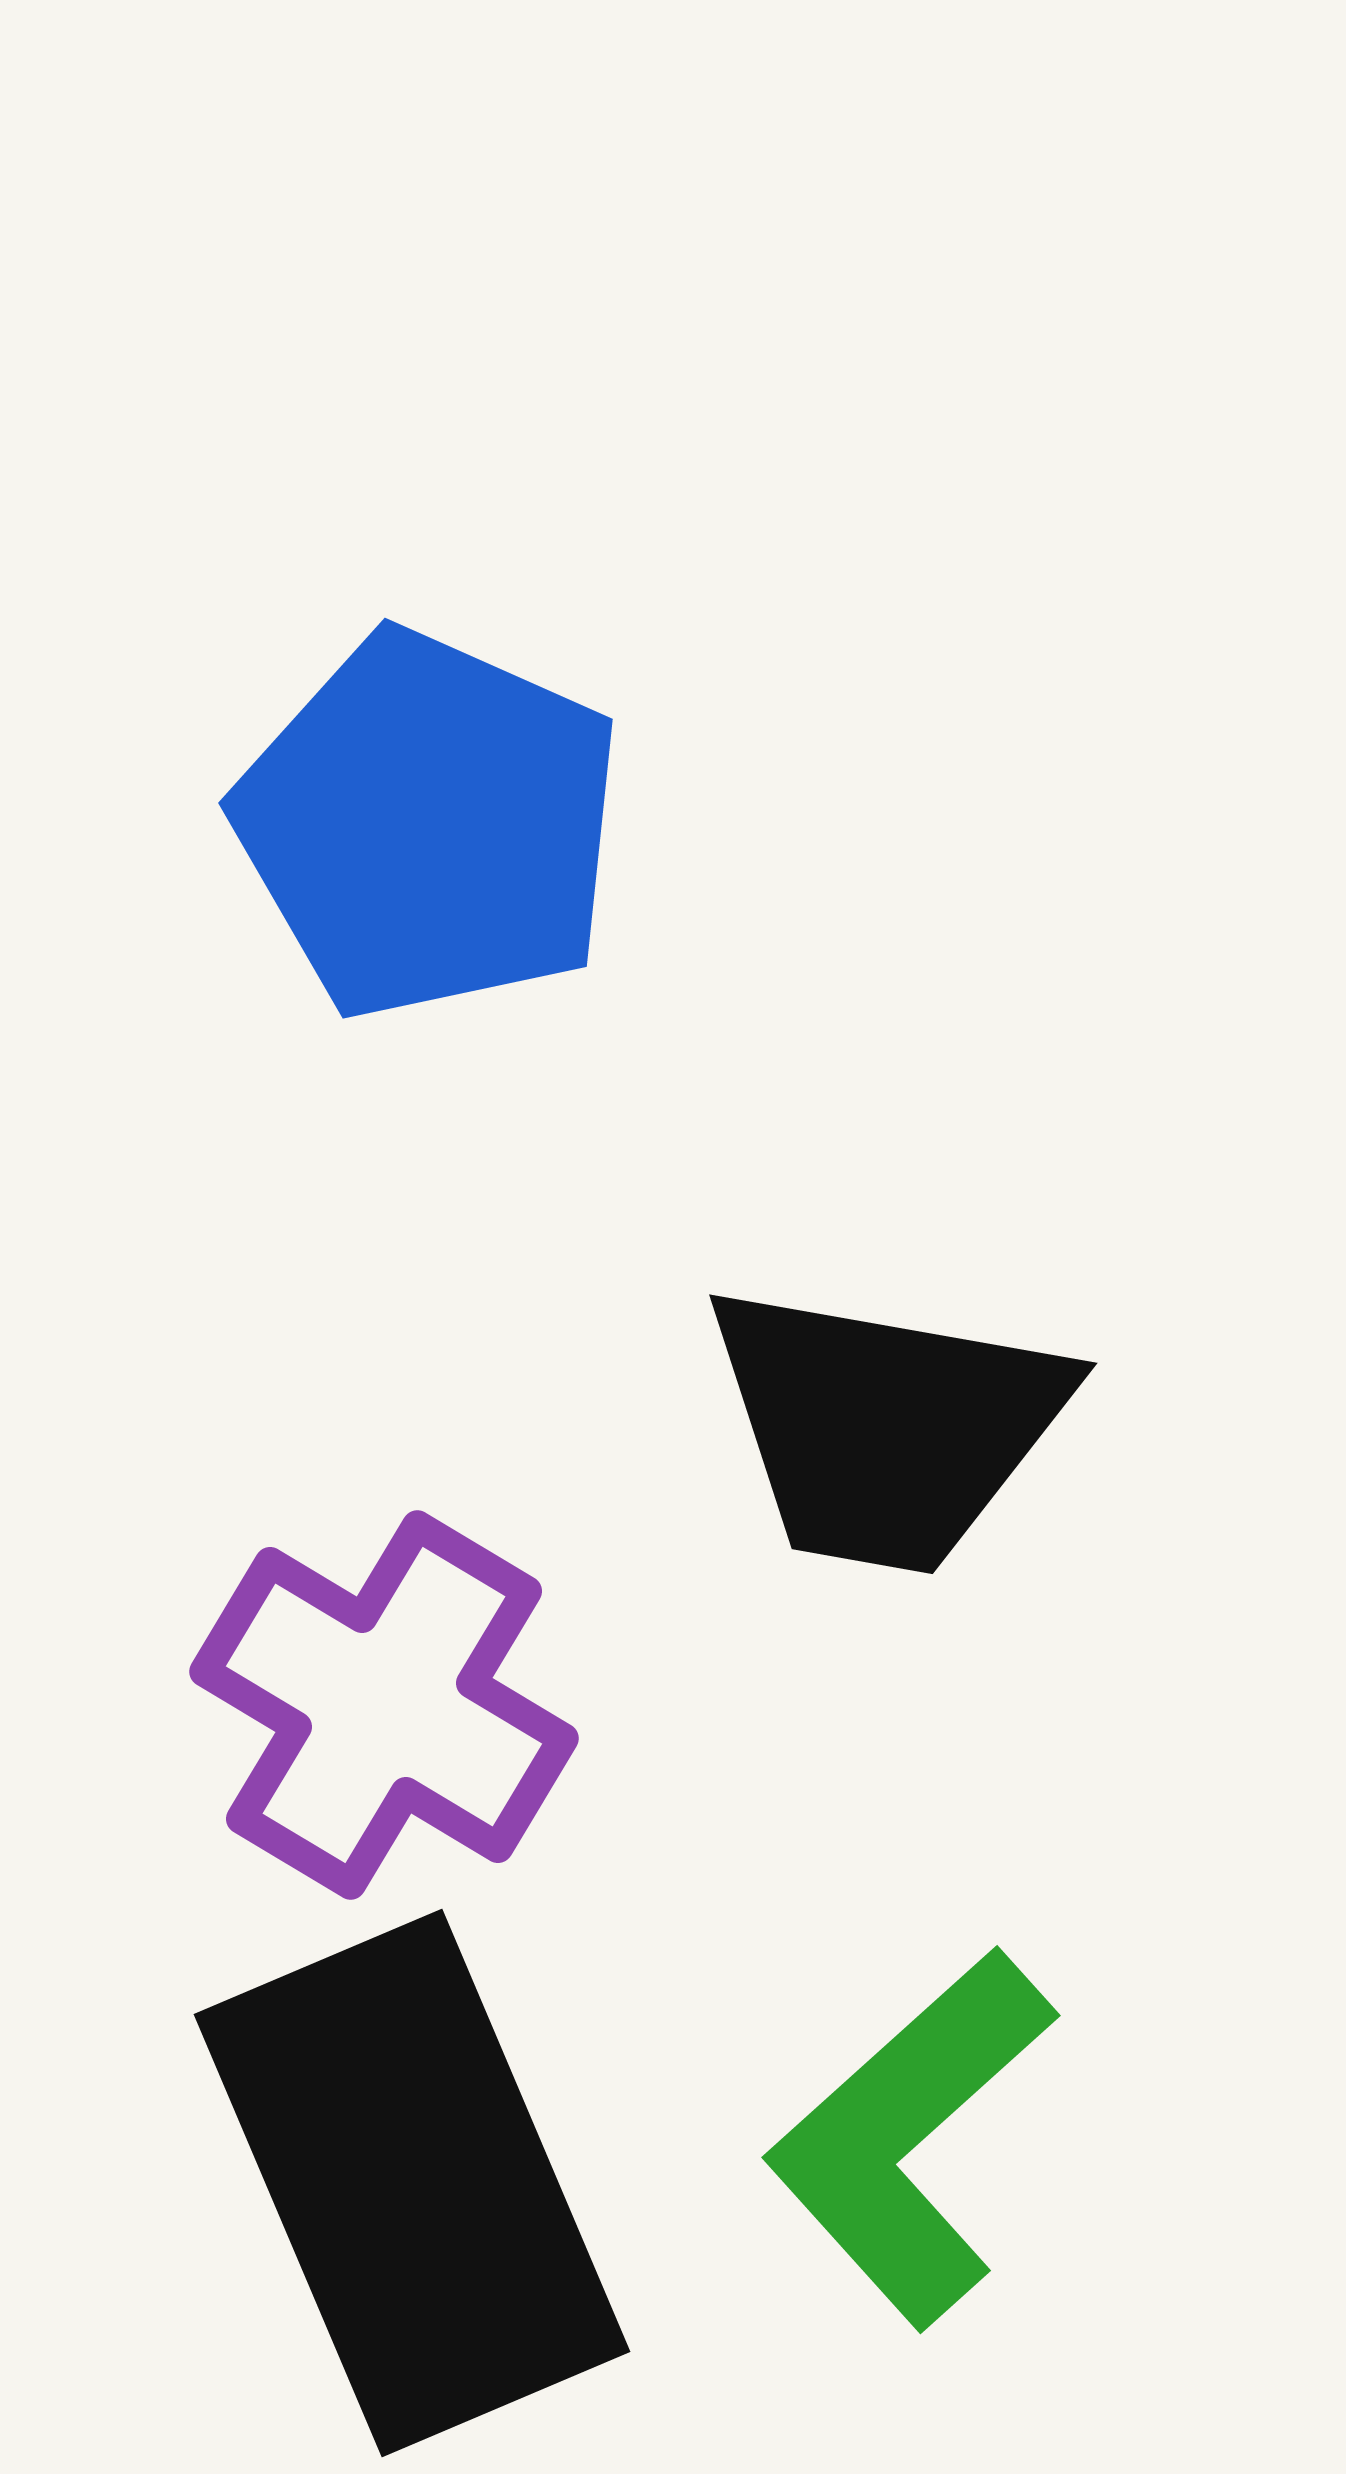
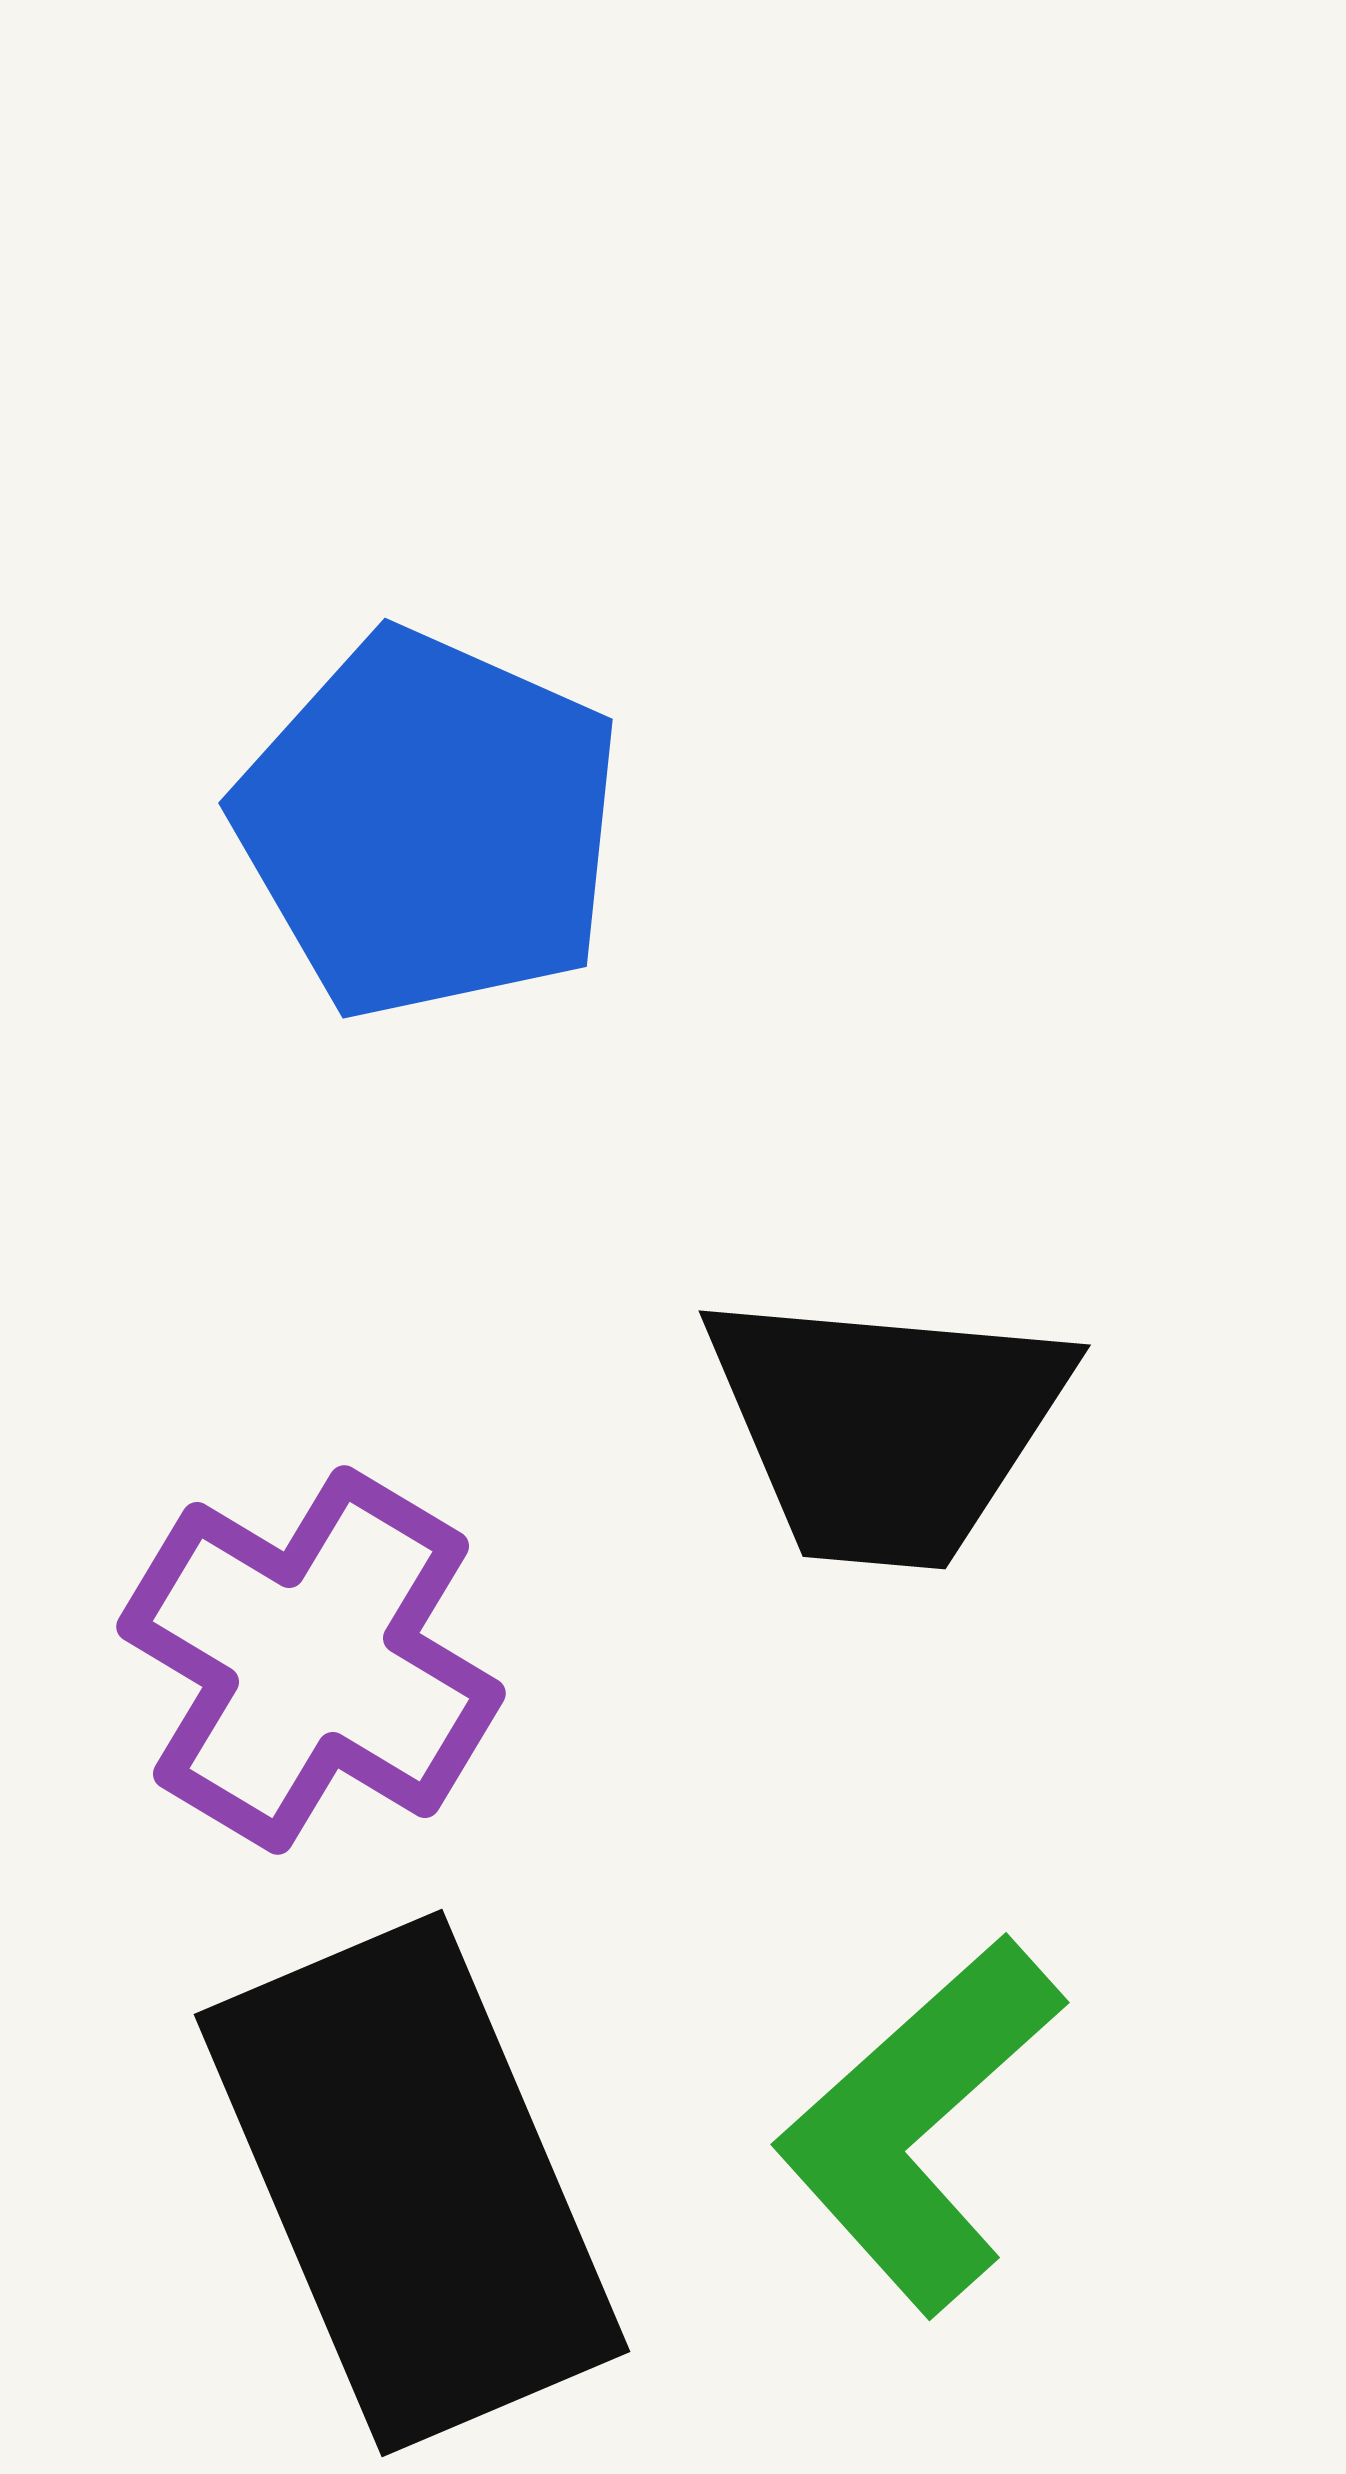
black trapezoid: rotated 5 degrees counterclockwise
purple cross: moved 73 px left, 45 px up
green L-shape: moved 9 px right, 13 px up
